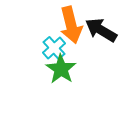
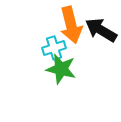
cyan cross: rotated 25 degrees clockwise
green star: rotated 20 degrees counterclockwise
